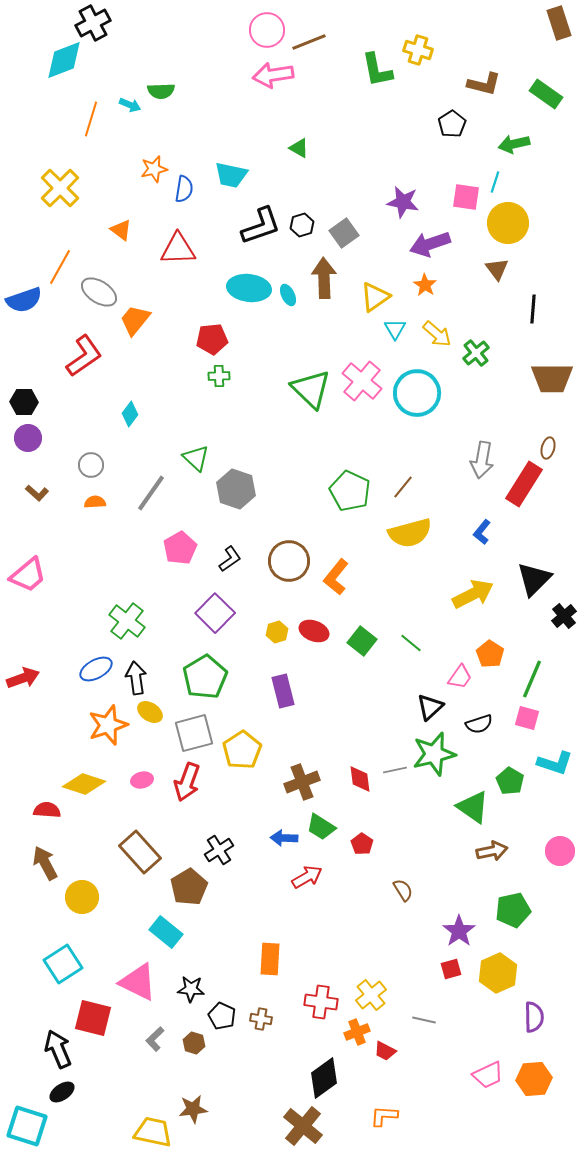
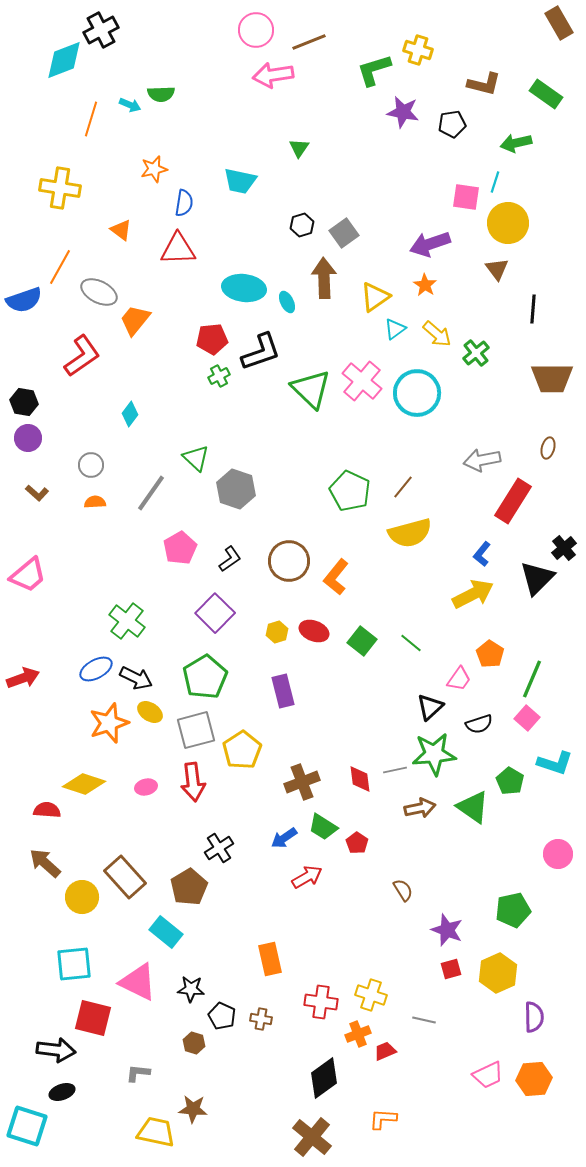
black cross at (93, 23): moved 8 px right, 7 px down
brown rectangle at (559, 23): rotated 12 degrees counterclockwise
pink circle at (267, 30): moved 11 px left
green L-shape at (377, 70): moved 3 px left; rotated 84 degrees clockwise
green semicircle at (161, 91): moved 3 px down
black pentagon at (452, 124): rotated 24 degrees clockwise
green arrow at (514, 144): moved 2 px right, 1 px up
green triangle at (299, 148): rotated 35 degrees clockwise
cyan trapezoid at (231, 175): moved 9 px right, 6 px down
yellow cross at (60, 188): rotated 36 degrees counterclockwise
blue semicircle at (184, 189): moved 14 px down
purple star at (403, 202): moved 90 px up
black L-shape at (261, 226): moved 126 px down
cyan ellipse at (249, 288): moved 5 px left
gray ellipse at (99, 292): rotated 6 degrees counterclockwise
cyan ellipse at (288, 295): moved 1 px left, 7 px down
cyan triangle at (395, 329): rotated 25 degrees clockwise
red L-shape at (84, 356): moved 2 px left
green cross at (219, 376): rotated 25 degrees counterclockwise
black hexagon at (24, 402): rotated 8 degrees clockwise
gray arrow at (482, 460): rotated 69 degrees clockwise
red rectangle at (524, 484): moved 11 px left, 17 px down
blue L-shape at (482, 532): moved 22 px down
black triangle at (534, 579): moved 3 px right, 1 px up
black cross at (564, 616): moved 68 px up
pink trapezoid at (460, 677): moved 1 px left, 2 px down
black arrow at (136, 678): rotated 124 degrees clockwise
pink square at (527, 718): rotated 25 degrees clockwise
orange star at (108, 725): moved 1 px right, 2 px up
gray square at (194, 733): moved 2 px right, 3 px up
green star at (434, 754): rotated 9 degrees clockwise
pink ellipse at (142, 780): moved 4 px right, 7 px down
red arrow at (187, 782): moved 6 px right; rotated 27 degrees counterclockwise
green trapezoid at (321, 827): moved 2 px right
blue arrow at (284, 838): rotated 36 degrees counterclockwise
red pentagon at (362, 844): moved 5 px left, 1 px up
black cross at (219, 850): moved 2 px up
brown arrow at (492, 851): moved 72 px left, 43 px up
pink circle at (560, 851): moved 2 px left, 3 px down
brown rectangle at (140, 852): moved 15 px left, 25 px down
brown arrow at (45, 863): rotated 20 degrees counterclockwise
purple star at (459, 931): moved 12 px left, 1 px up; rotated 16 degrees counterclockwise
orange rectangle at (270, 959): rotated 16 degrees counterclockwise
cyan square at (63, 964): moved 11 px right; rotated 27 degrees clockwise
yellow cross at (371, 995): rotated 32 degrees counterclockwise
orange cross at (357, 1032): moved 1 px right, 2 px down
gray L-shape at (155, 1039): moved 17 px left, 34 px down; rotated 50 degrees clockwise
black arrow at (58, 1049): moved 2 px left, 1 px down; rotated 120 degrees clockwise
red trapezoid at (385, 1051): rotated 130 degrees clockwise
black ellipse at (62, 1092): rotated 15 degrees clockwise
brown star at (193, 1109): rotated 12 degrees clockwise
orange L-shape at (384, 1116): moved 1 px left, 3 px down
brown cross at (303, 1126): moved 9 px right, 11 px down
yellow trapezoid at (153, 1132): moved 3 px right
